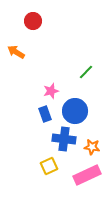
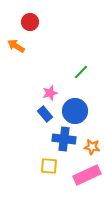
red circle: moved 3 px left, 1 px down
orange arrow: moved 6 px up
green line: moved 5 px left
pink star: moved 1 px left, 2 px down
blue rectangle: rotated 21 degrees counterclockwise
yellow square: rotated 30 degrees clockwise
